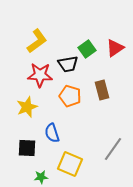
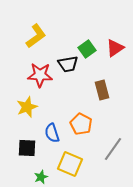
yellow L-shape: moved 1 px left, 5 px up
orange pentagon: moved 11 px right, 28 px down; rotated 10 degrees clockwise
green star: rotated 16 degrees counterclockwise
